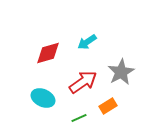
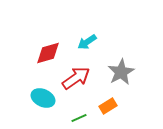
red arrow: moved 7 px left, 4 px up
